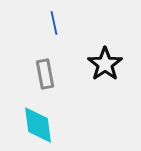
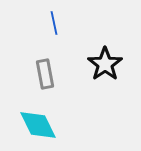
cyan diamond: rotated 18 degrees counterclockwise
